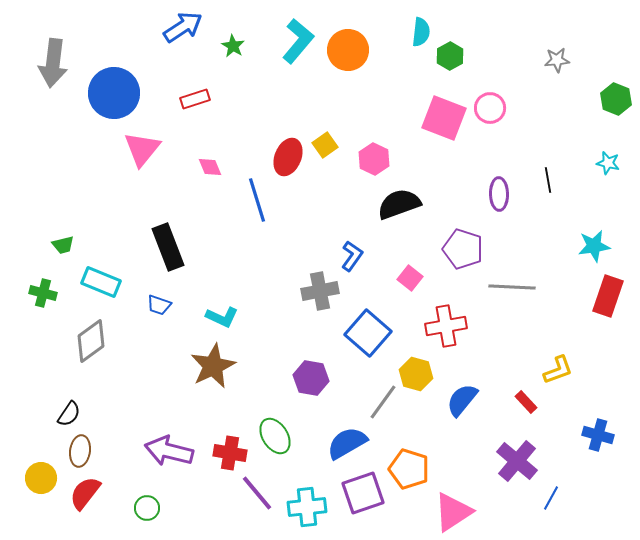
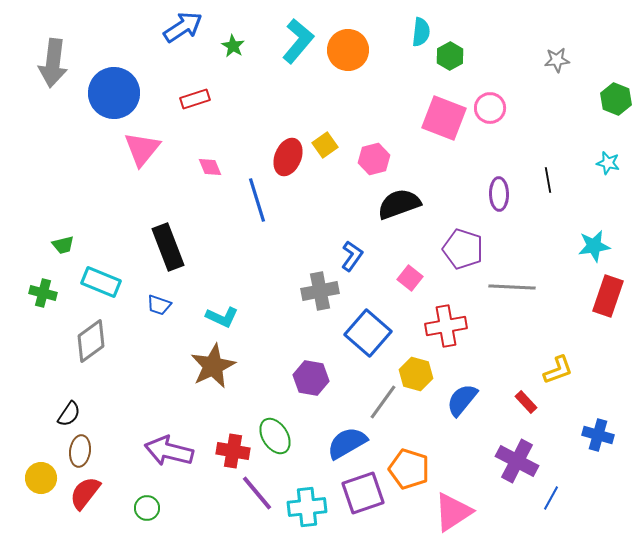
pink hexagon at (374, 159): rotated 20 degrees clockwise
red cross at (230, 453): moved 3 px right, 2 px up
purple cross at (517, 461): rotated 12 degrees counterclockwise
